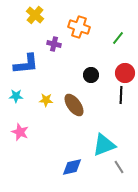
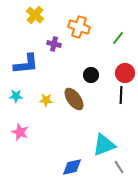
brown ellipse: moved 6 px up
